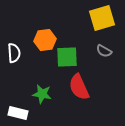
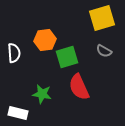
green square: rotated 15 degrees counterclockwise
